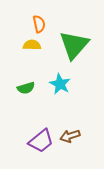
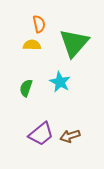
green triangle: moved 2 px up
cyan star: moved 2 px up
green semicircle: rotated 126 degrees clockwise
purple trapezoid: moved 7 px up
